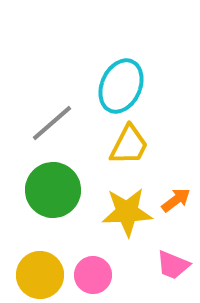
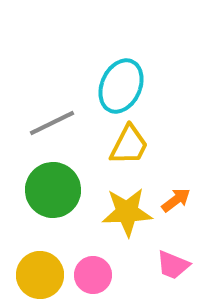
gray line: rotated 15 degrees clockwise
